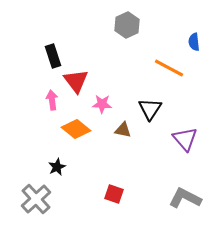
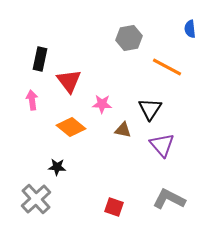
gray hexagon: moved 2 px right, 13 px down; rotated 15 degrees clockwise
blue semicircle: moved 4 px left, 13 px up
black rectangle: moved 13 px left, 3 px down; rotated 30 degrees clockwise
orange line: moved 2 px left, 1 px up
red triangle: moved 7 px left
pink arrow: moved 20 px left
orange diamond: moved 5 px left, 2 px up
purple triangle: moved 23 px left, 6 px down
black star: rotated 30 degrees clockwise
red square: moved 13 px down
gray L-shape: moved 16 px left, 1 px down
